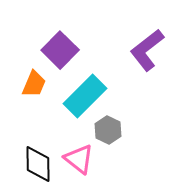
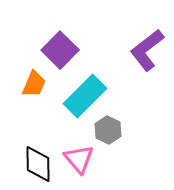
pink triangle: rotated 12 degrees clockwise
